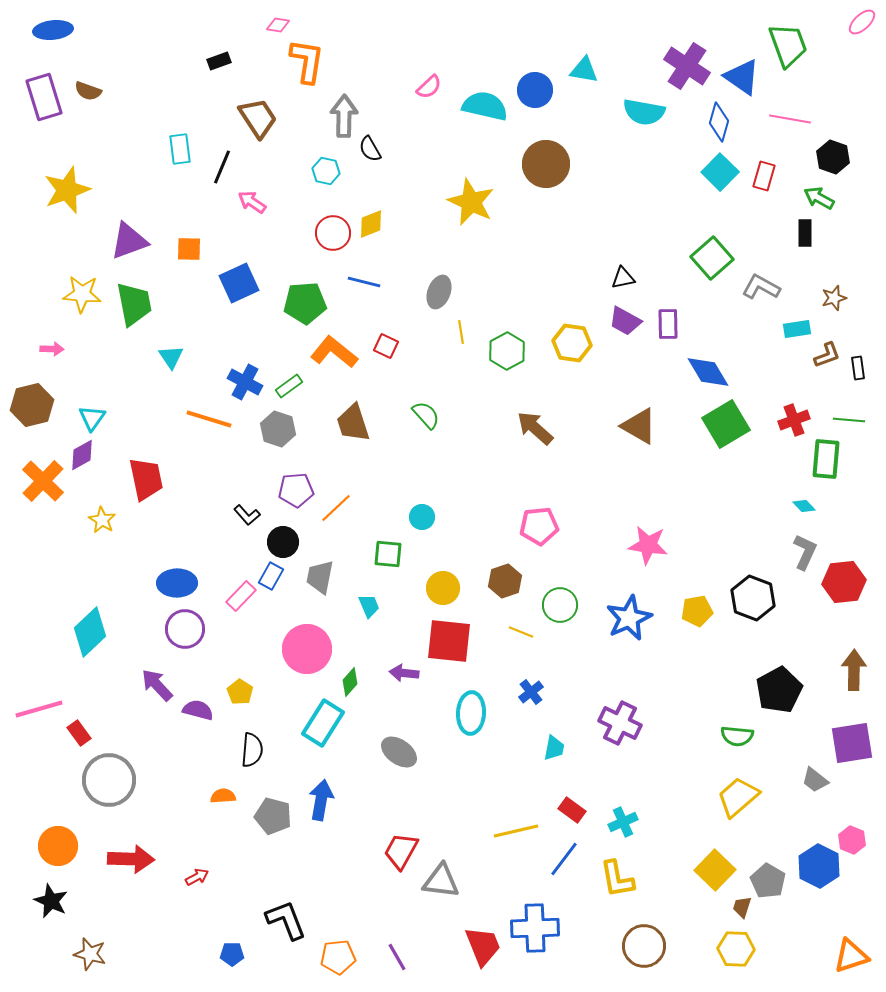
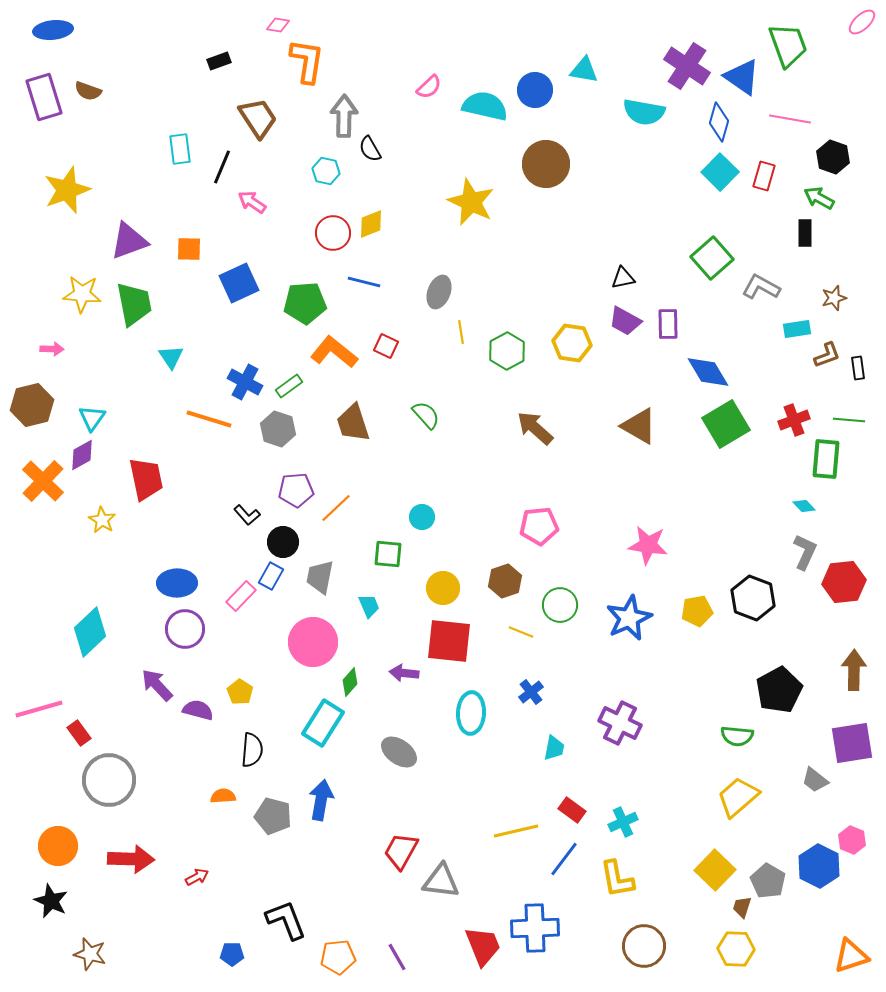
pink circle at (307, 649): moved 6 px right, 7 px up
